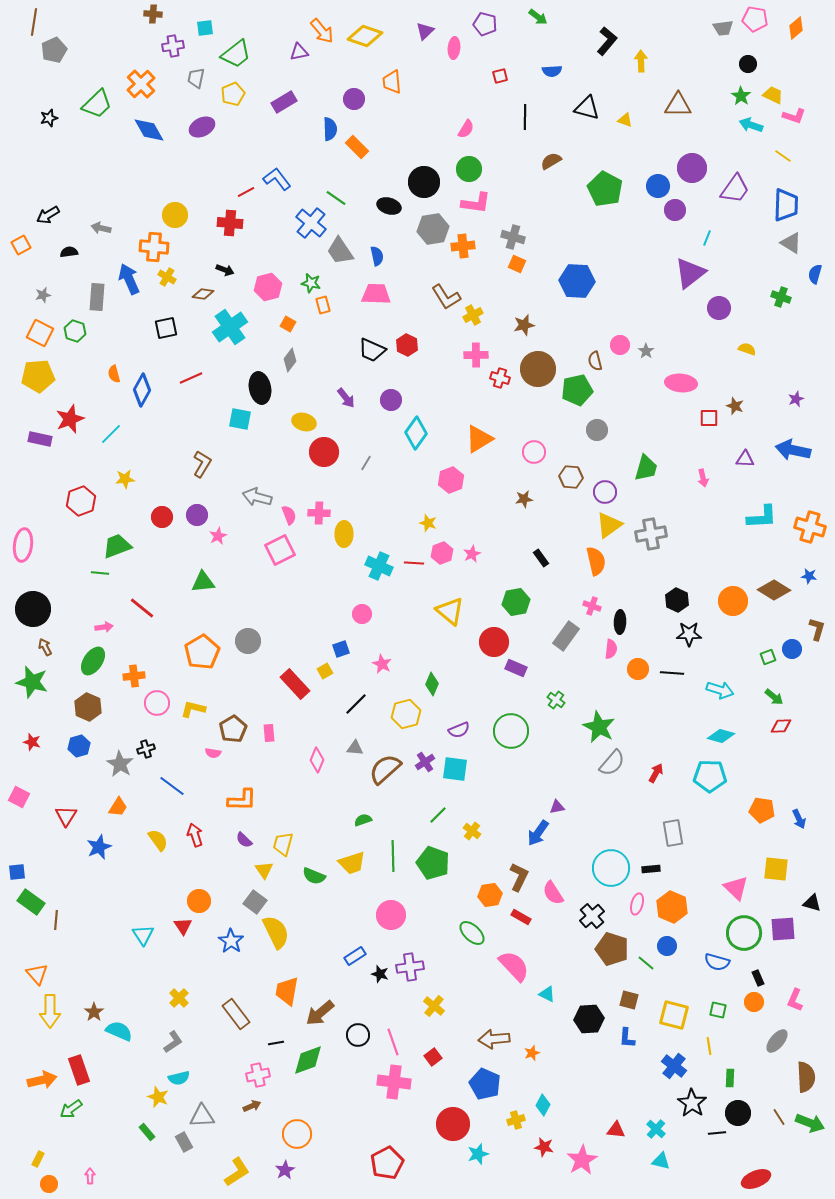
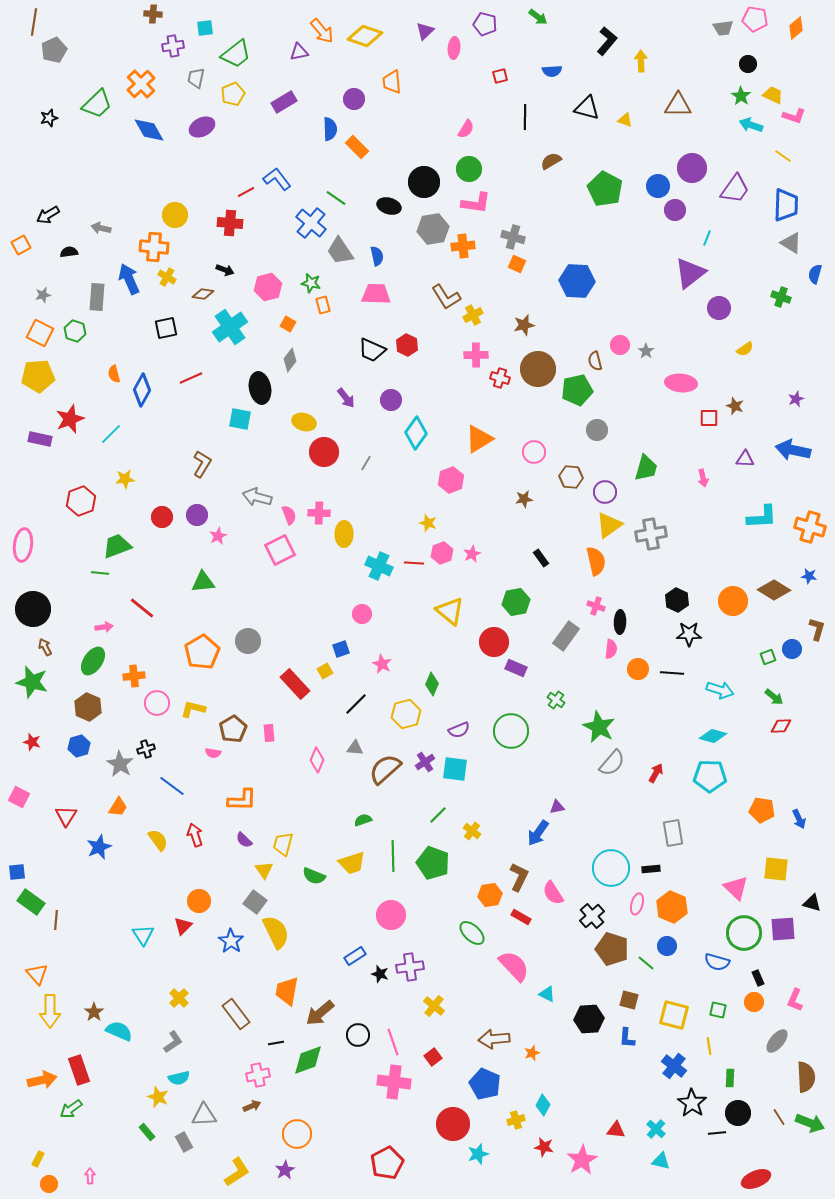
yellow semicircle at (747, 349): moved 2 px left; rotated 126 degrees clockwise
pink cross at (592, 606): moved 4 px right
cyan diamond at (721, 736): moved 8 px left
red triangle at (183, 926): rotated 18 degrees clockwise
gray triangle at (202, 1116): moved 2 px right, 1 px up
